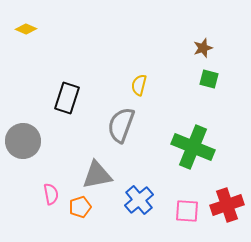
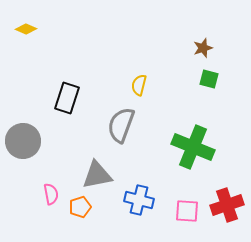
blue cross: rotated 36 degrees counterclockwise
